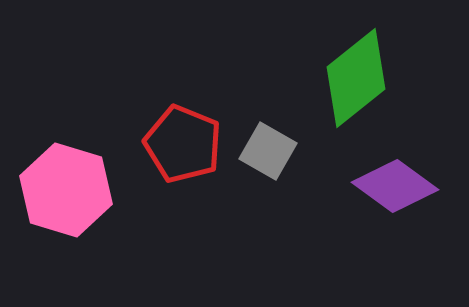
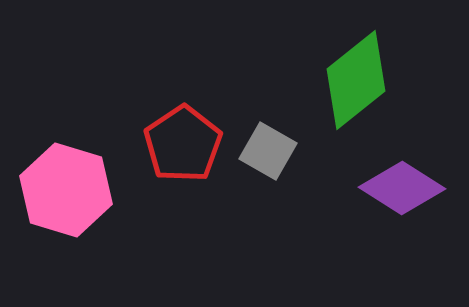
green diamond: moved 2 px down
red pentagon: rotated 16 degrees clockwise
purple diamond: moved 7 px right, 2 px down; rotated 4 degrees counterclockwise
